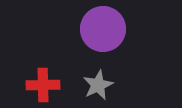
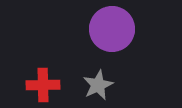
purple circle: moved 9 px right
